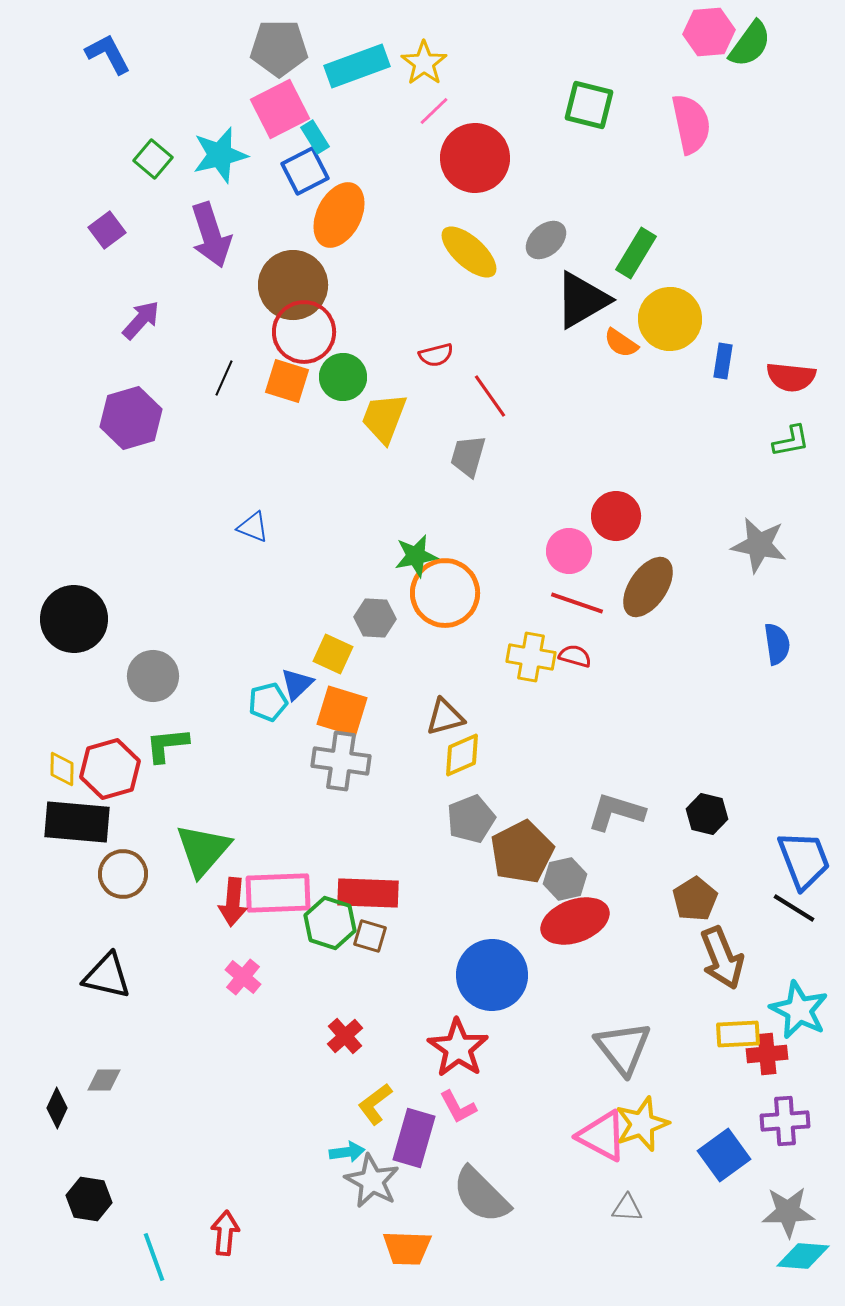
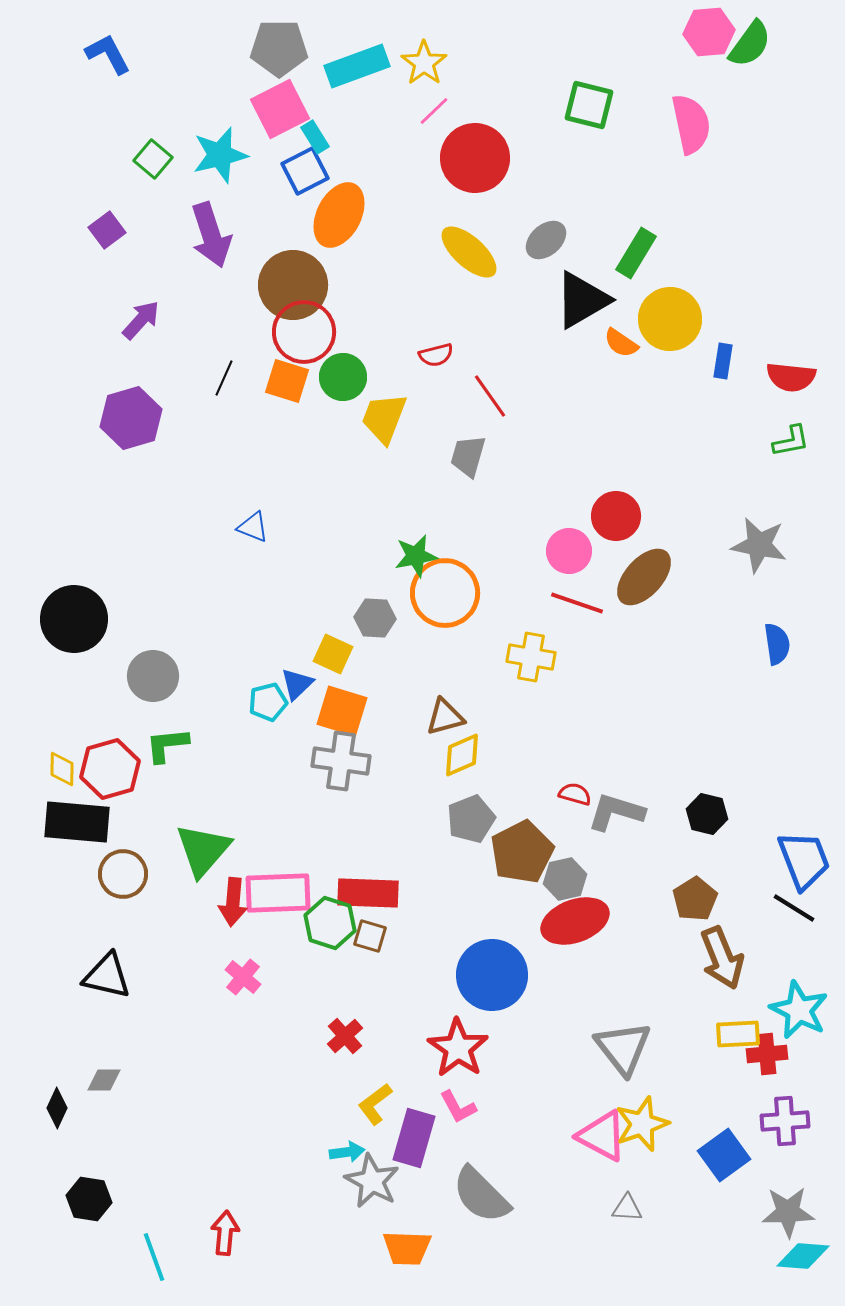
brown ellipse at (648, 587): moved 4 px left, 10 px up; rotated 8 degrees clockwise
red semicircle at (575, 656): moved 138 px down
